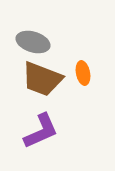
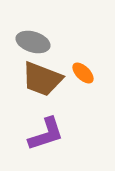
orange ellipse: rotated 35 degrees counterclockwise
purple L-shape: moved 5 px right, 3 px down; rotated 6 degrees clockwise
